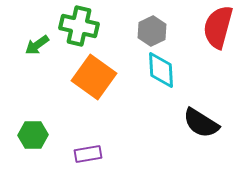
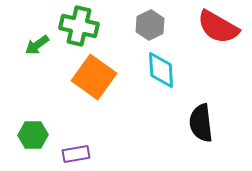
red semicircle: rotated 75 degrees counterclockwise
gray hexagon: moved 2 px left, 6 px up
black semicircle: rotated 51 degrees clockwise
purple rectangle: moved 12 px left
